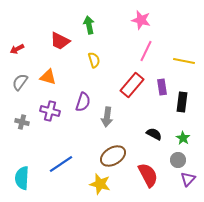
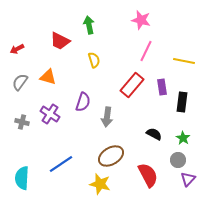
purple cross: moved 3 px down; rotated 18 degrees clockwise
brown ellipse: moved 2 px left
